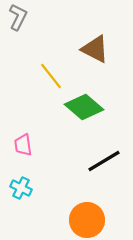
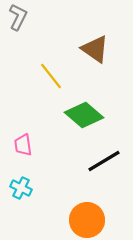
brown triangle: rotated 8 degrees clockwise
green diamond: moved 8 px down
